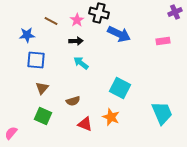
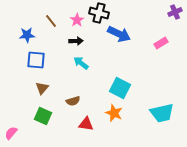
brown line: rotated 24 degrees clockwise
pink rectangle: moved 2 px left, 2 px down; rotated 24 degrees counterclockwise
cyan trapezoid: rotated 100 degrees clockwise
orange star: moved 3 px right, 4 px up
red triangle: moved 1 px right; rotated 14 degrees counterclockwise
